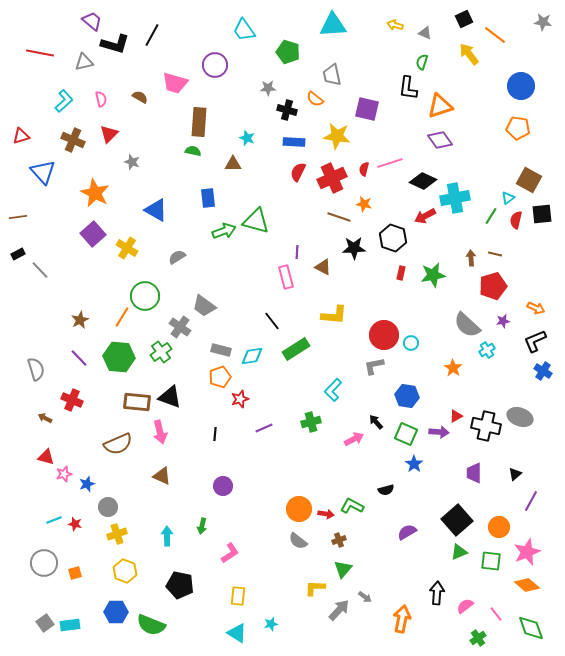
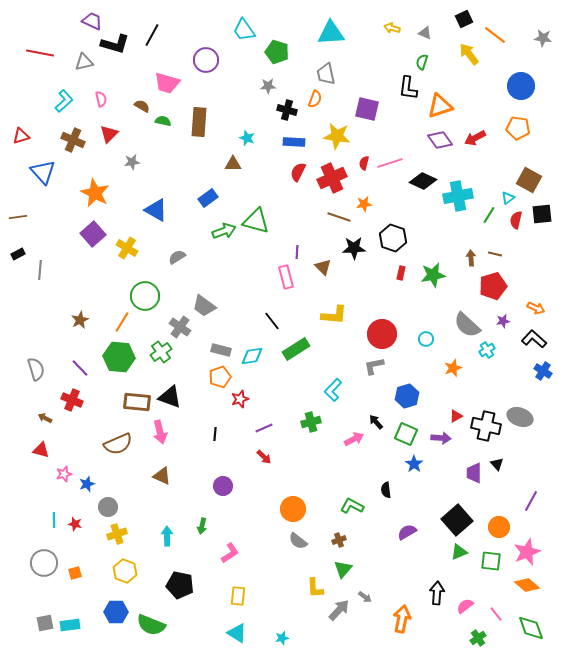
purple trapezoid at (92, 21): rotated 15 degrees counterclockwise
gray star at (543, 22): moved 16 px down
cyan triangle at (333, 25): moved 2 px left, 8 px down
yellow arrow at (395, 25): moved 3 px left, 3 px down
green pentagon at (288, 52): moved 11 px left
purple circle at (215, 65): moved 9 px left, 5 px up
gray trapezoid at (332, 75): moved 6 px left, 1 px up
pink trapezoid at (175, 83): moved 8 px left
gray star at (268, 88): moved 2 px up
brown semicircle at (140, 97): moved 2 px right, 9 px down
orange semicircle at (315, 99): rotated 108 degrees counterclockwise
green semicircle at (193, 151): moved 30 px left, 30 px up
gray star at (132, 162): rotated 28 degrees counterclockwise
red semicircle at (364, 169): moved 6 px up
blue rectangle at (208, 198): rotated 60 degrees clockwise
cyan cross at (455, 198): moved 3 px right, 2 px up
orange star at (364, 204): rotated 21 degrees counterclockwise
red arrow at (425, 216): moved 50 px right, 78 px up
green line at (491, 216): moved 2 px left, 1 px up
brown triangle at (323, 267): rotated 18 degrees clockwise
gray line at (40, 270): rotated 48 degrees clockwise
orange line at (122, 317): moved 5 px down
red circle at (384, 335): moved 2 px left, 1 px up
black L-shape at (535, 341): moved 1 px left, 2 px up; rotated 65 degrees clockwise
cyan circle at (411, 343): moved 15 px right, 4 px up
purple line at (79, 358): moved 1 px right, 10 px down
orange star at (453, 368): rotated 18 degrees clockwise
blue hexagon at (407, 396): rotated 25 degrees counterclockwise
purple arrow at (439, 432): moved 2 px right, 6 px down
red triangle at (46, 457): moved 5 px left, 7 px up
black triangle at (515, 474): moved 18 px left, 10 px up; rotated 32 degrees counterclockwise
black semicircle at (386, 490): rotated 98 degrees clockwise
orange circle at (299, 509): moved 6 px left
red arrow at (326, 514): moved 62 px left, 57 px up; rotated 35 degrees clockwise
cyan line at (54, 520): rotated 70 degrees counterclockwise
yellow L-shape at (315, 588): rotated 95 degrees counterclockwise
gray square at (45, 623): rotated 24 degrees clockwise
cyan star at (271, 624): moved 11 px right, 14 px down
